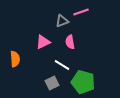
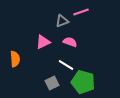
pink semicircle: rotated 120 degrees clockwise
white line: moved 4 px right
